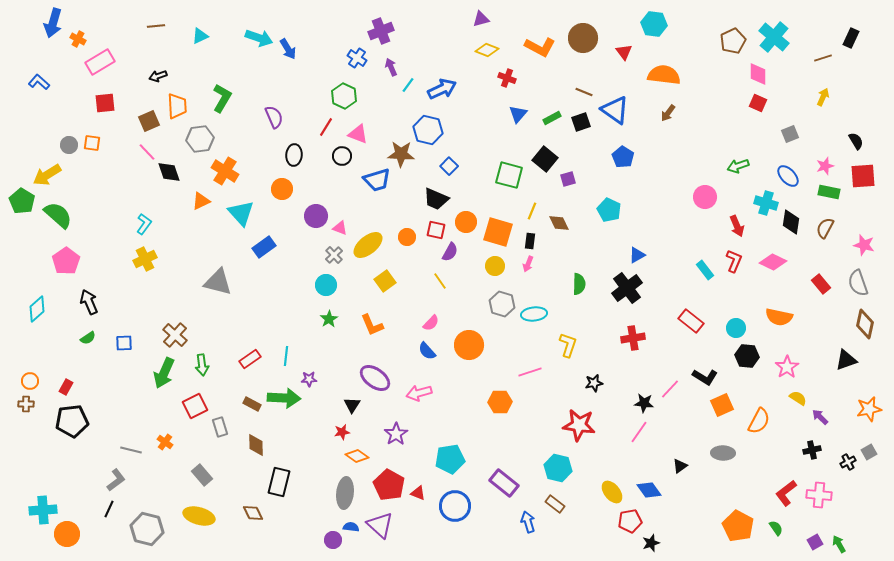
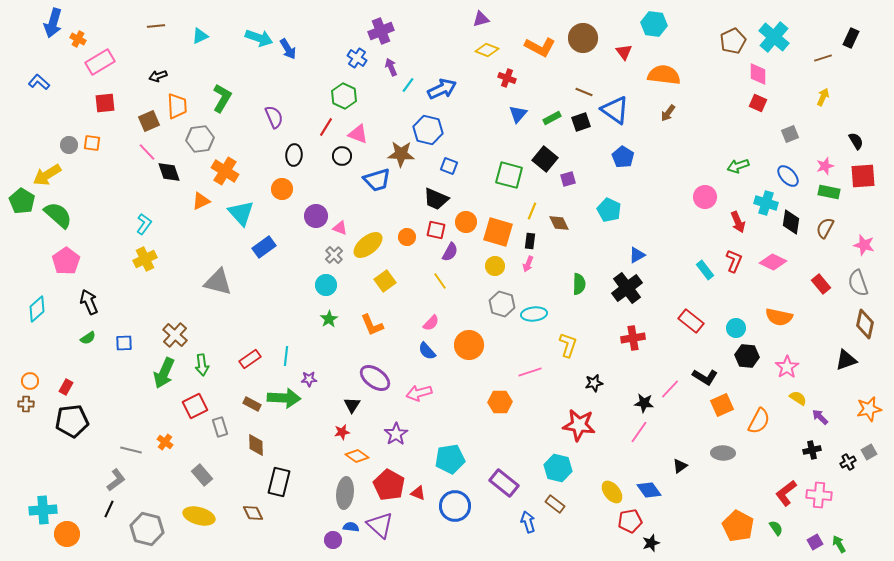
blue square at (449, 166): rotated 24 degrees counterclockwise
red arrow at (737, 226): moved 1 px right, 4 px up
